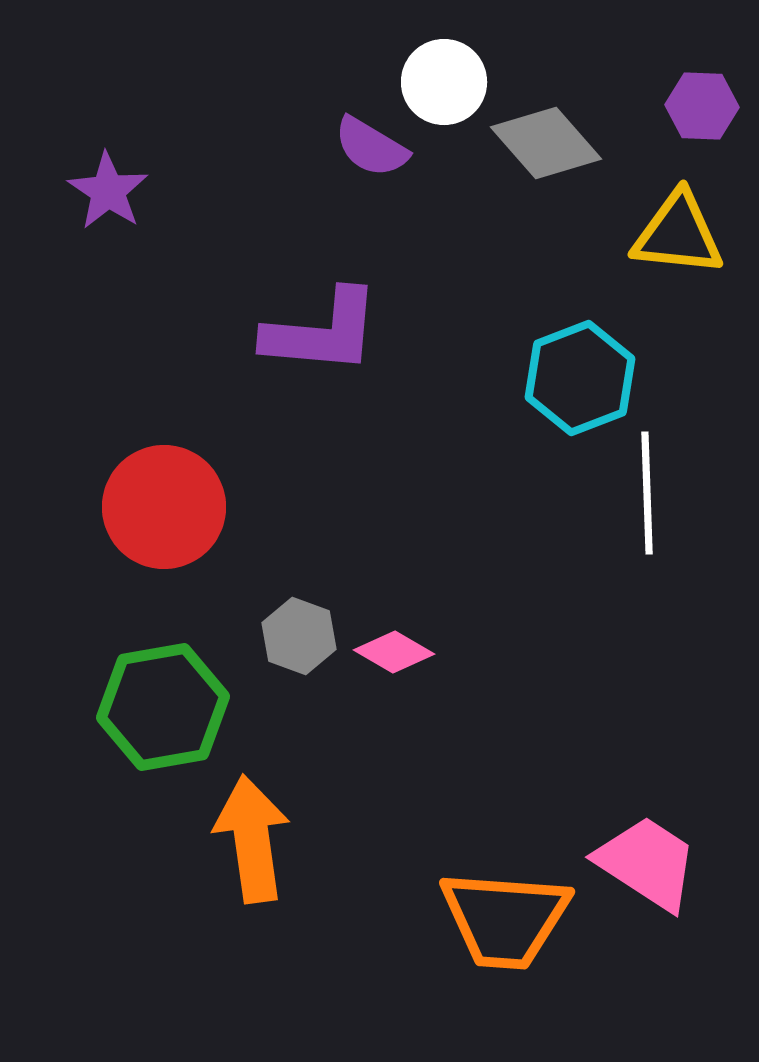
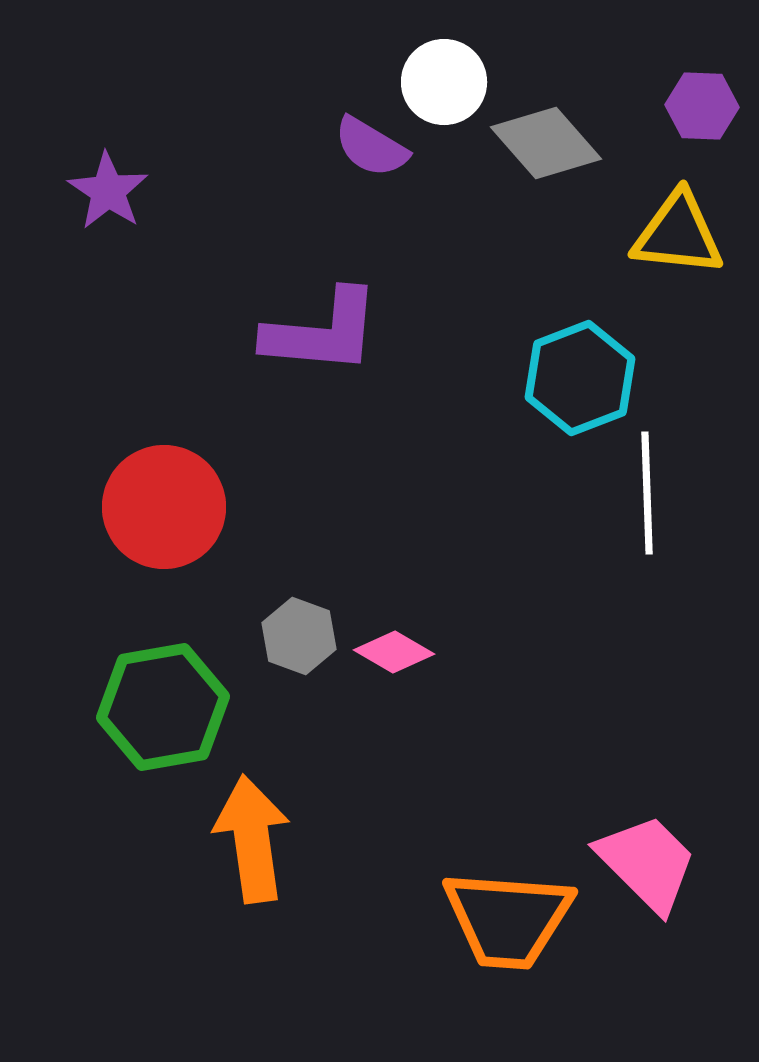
pink trapezoid: rotated 12 degrees clockwise
orange trapezoid: moved 3 px right
